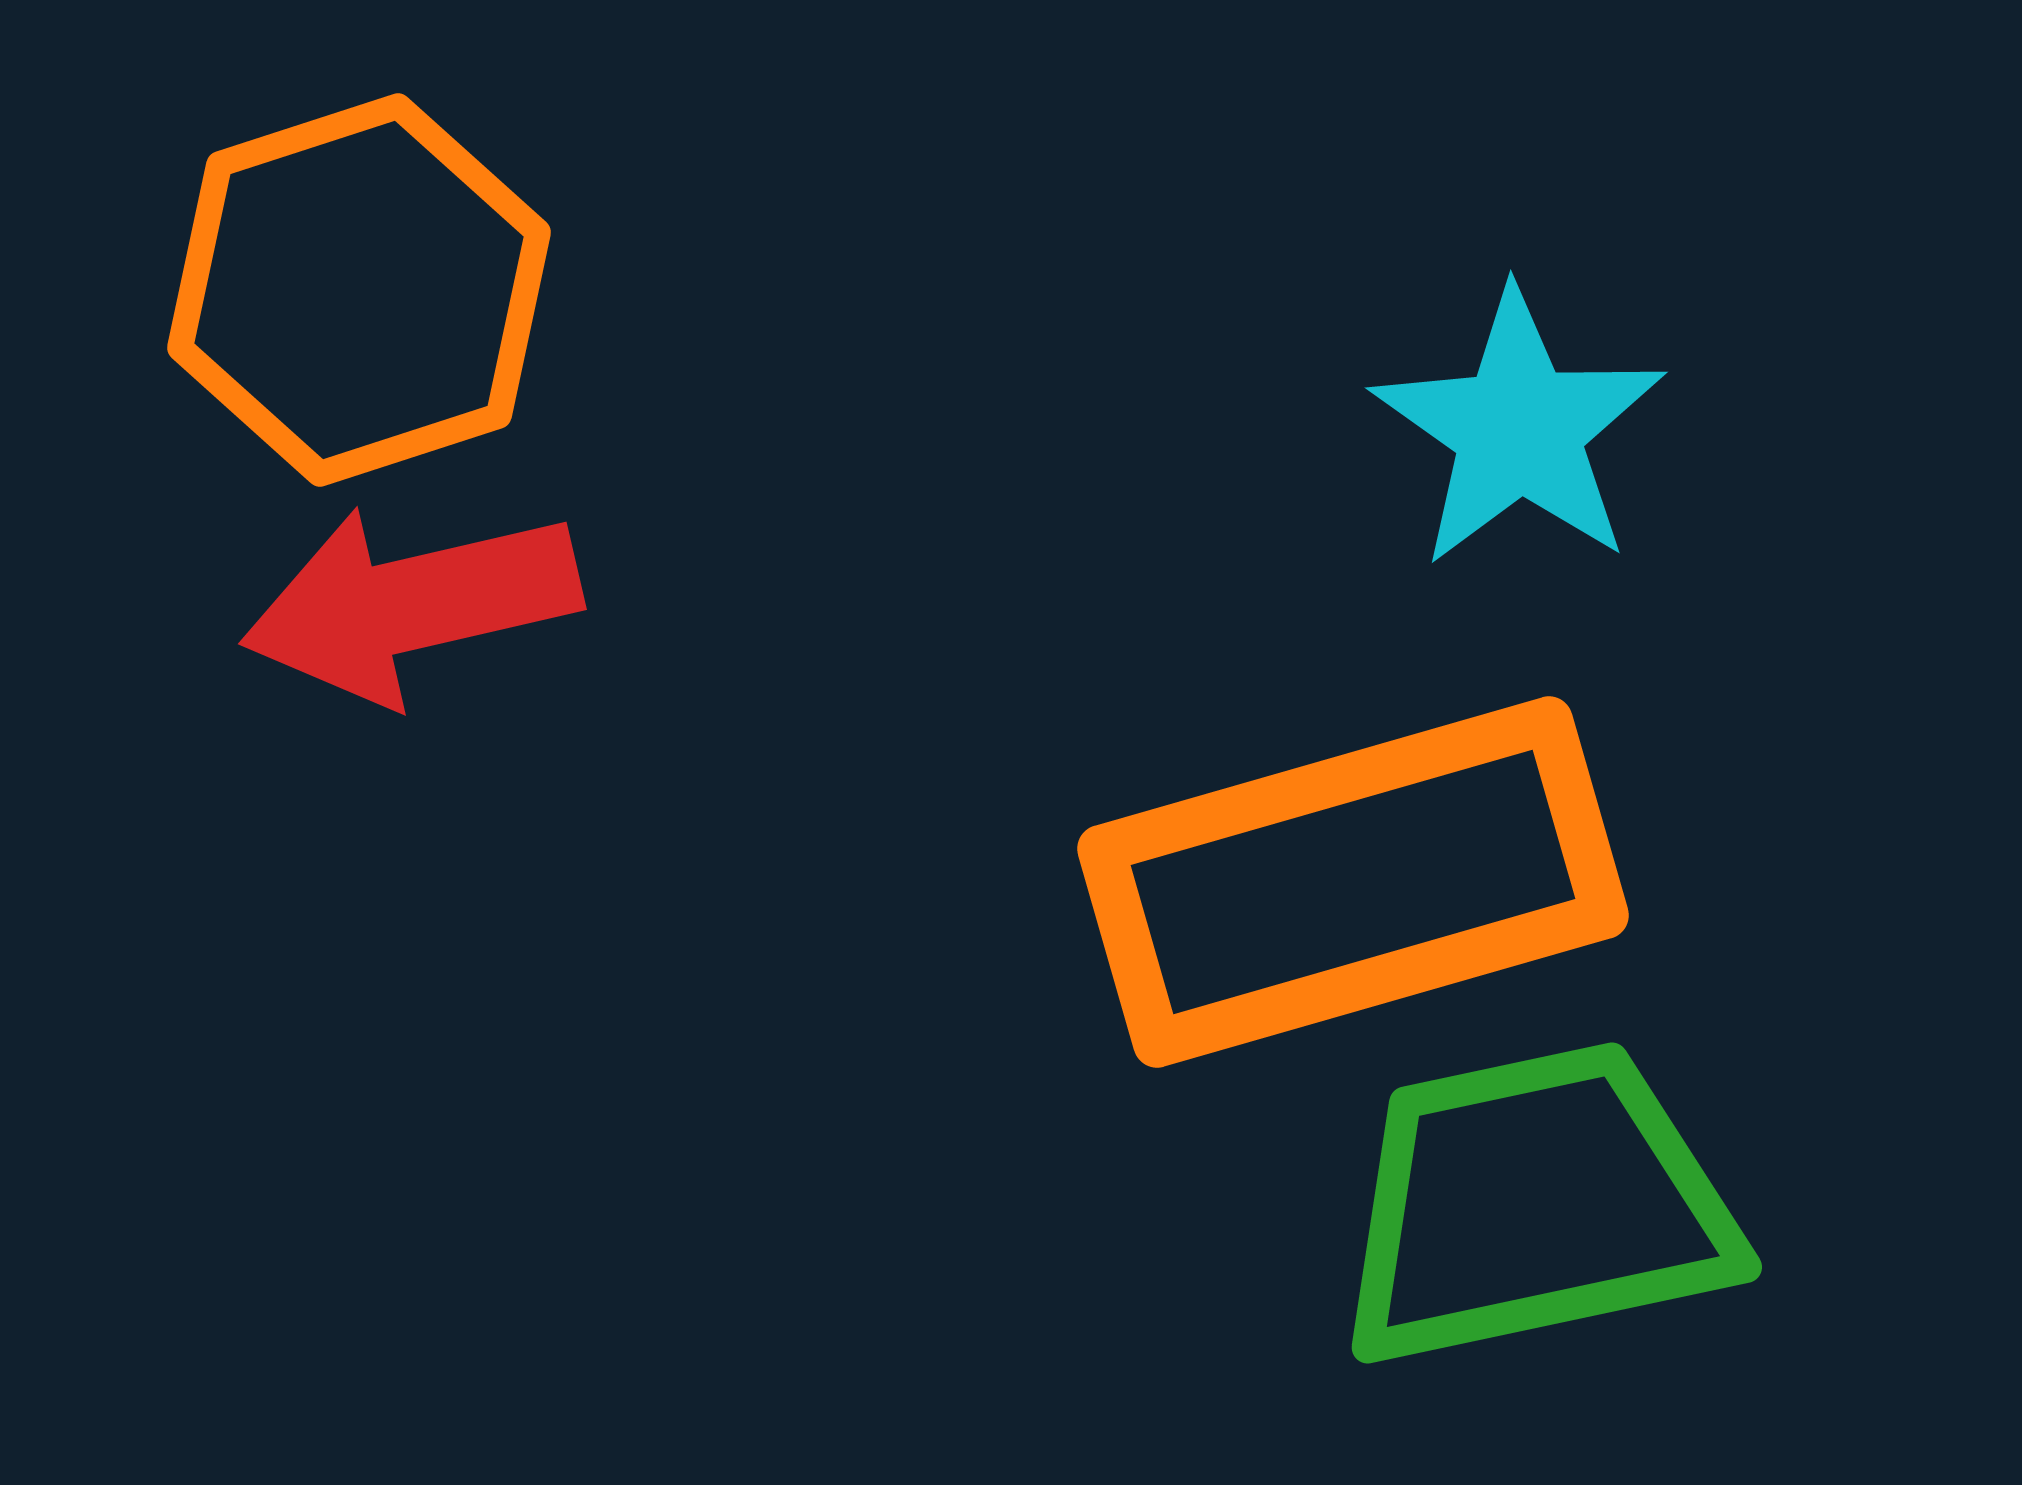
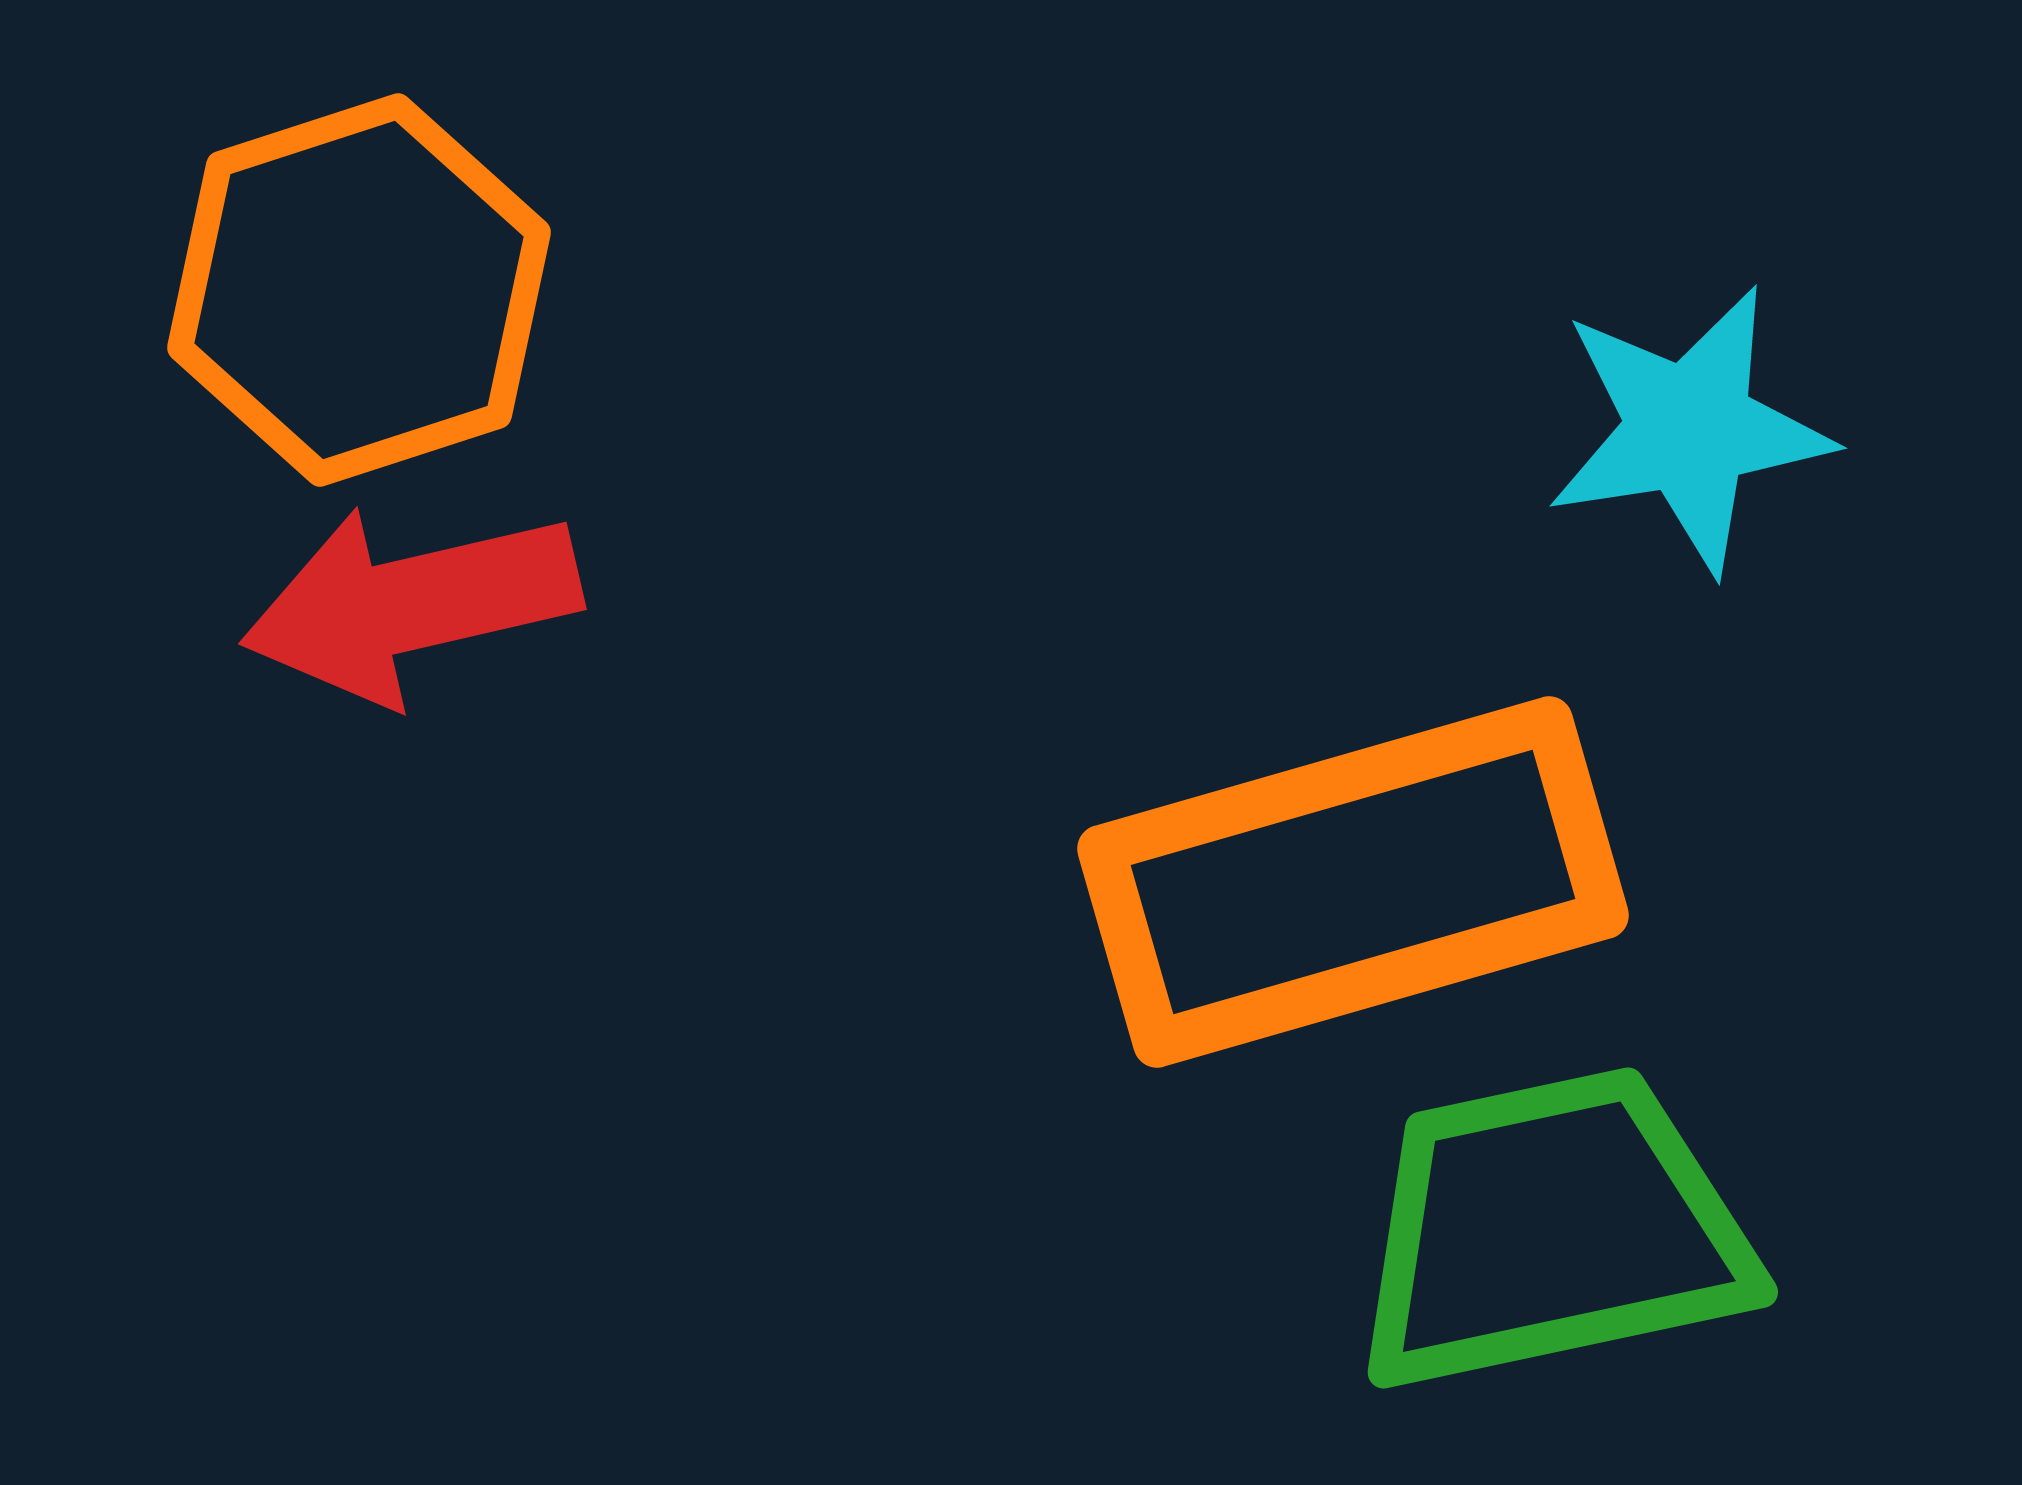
cyan star: moved 170 px right; rotated 28 degrees clockwise
green trapezoid: moved 16 px right, 25 px down
